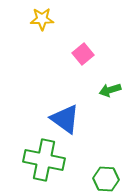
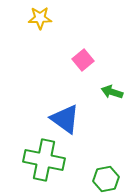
yellow star: moved 2 px left, 1 px up
pink square: moved 6 px down
green arrow: moved 2 px right, 2 px down; rotated 35 degrees clockwise
green hexagon: rotated 15 degrees counterclockwise
